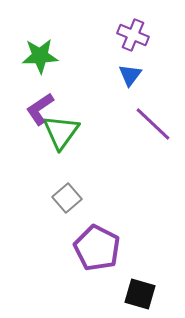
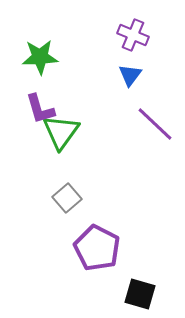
green star: moved 1 px down
purple L-shape: rotated 72 degrees counterclockwise
purple line: moved 2 px right
